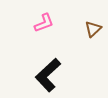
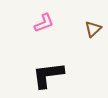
black L-shape: rotated 36 degrees clockwise
